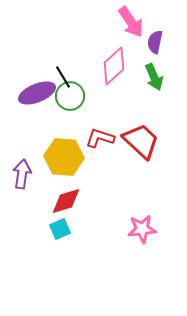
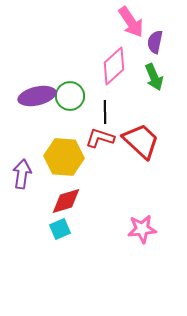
black line: moved 42 px right, 35 px down; rotated 30 degrees clockwise
purple ellipse: moved 3 px down; rotated 9 degrees clockwise
